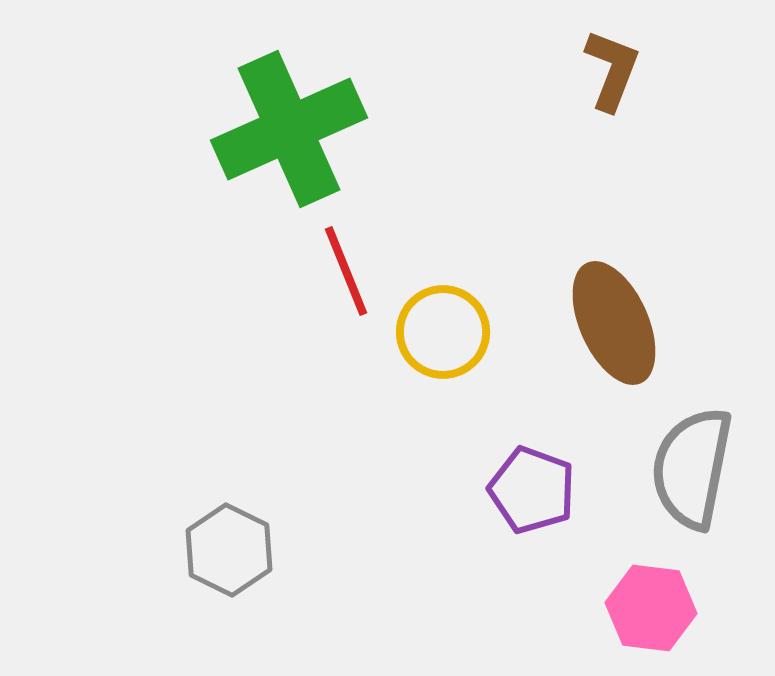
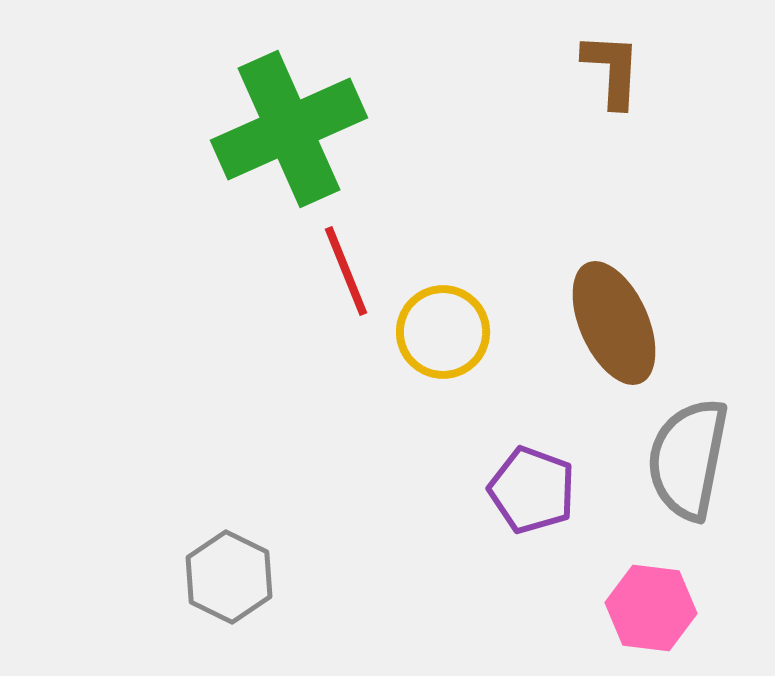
brown L-shape: rotated 18 degrees counterclockwise
gray semicircle: moved 4 px left, 9 px up
gray hexagon: moved 27 px down
